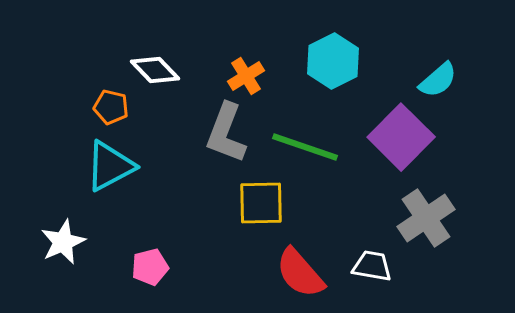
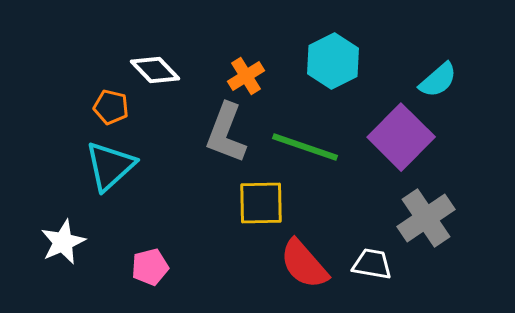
cyan triangle: rotated 14 degrees counterclockwise
white trapezoid: moved 2 px up
red semicircle: moved 4 px right, 9 px up
